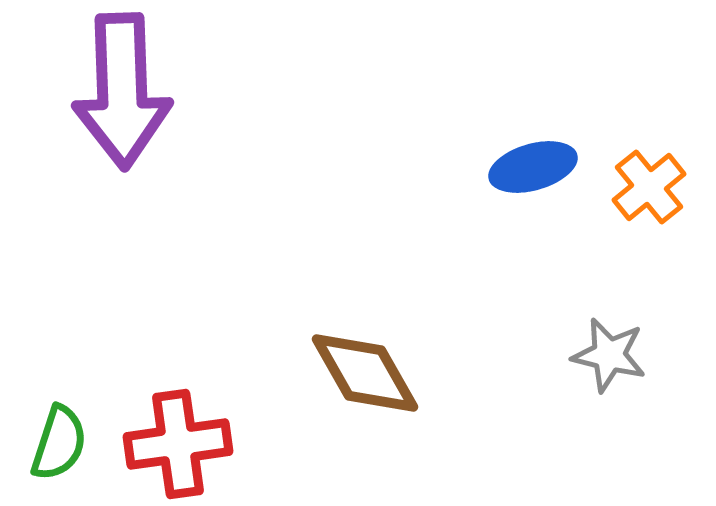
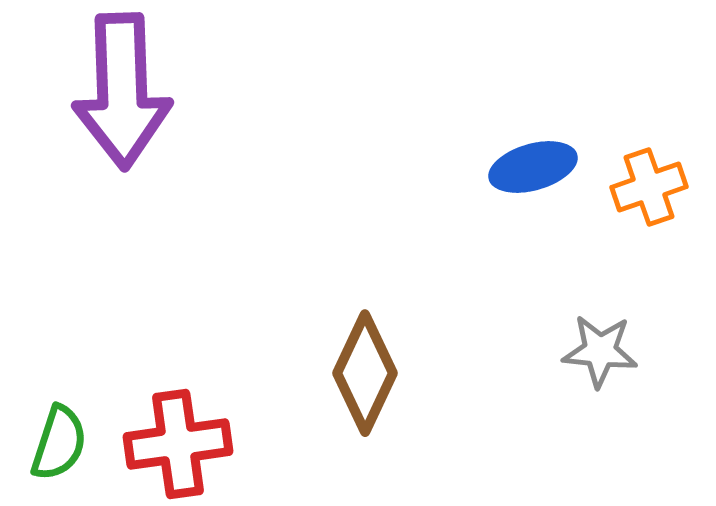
orange cross: rotated 20 degrees clockwise
gray star: moved 9 px left, 4 px up; rotated 8 degrees counterclockwise
brown diamond: rotated 55 degrees clockwise
